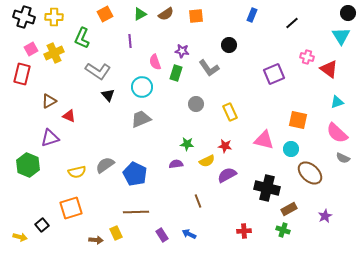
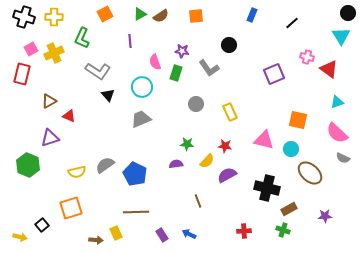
brown semicircle at (166, 14): moved 5 px left, 2 px down
yellow semicircle at (207, 161): rotated 21 degrees counterclockwise
purple star at (325, 216): rotated 24 degrees clockwise
